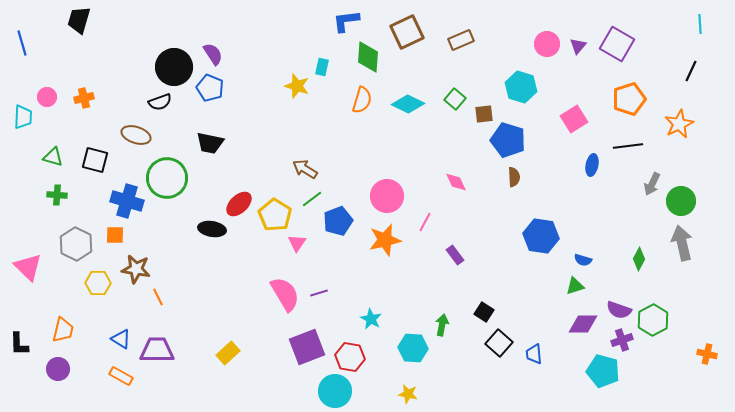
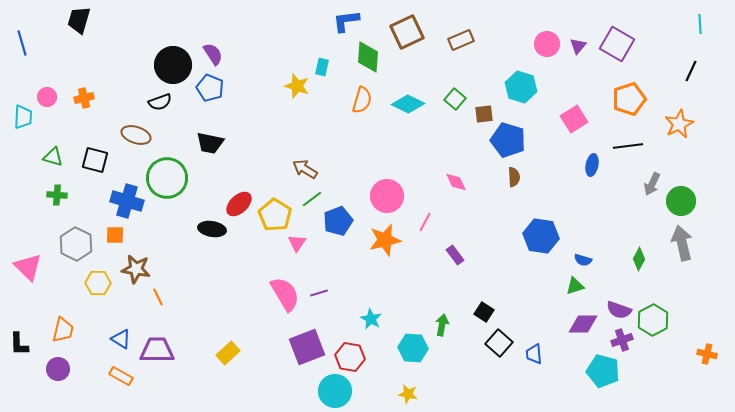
black circle at (174, 67): moved 1 px left, 2 px up
